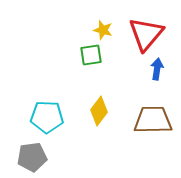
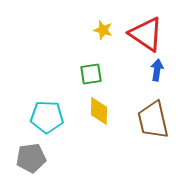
red triangle: rotated 36 degrees counterclockwise
green square: moved 19 px down
blue arrow: moved 1 px down
yellow diamond: rotated 36 degrees counterclockwise
brown trapezoid: rotated 102 degrees counterclockwise
gray pentagon: moved 1 px left, 1 px down
